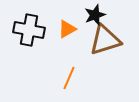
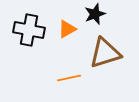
black star: moved 1 px up
brown triangle: moved 13 px down
orange line: rotated 55 degrees clockwise
